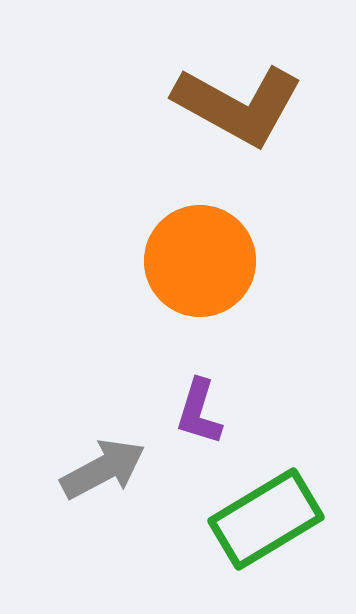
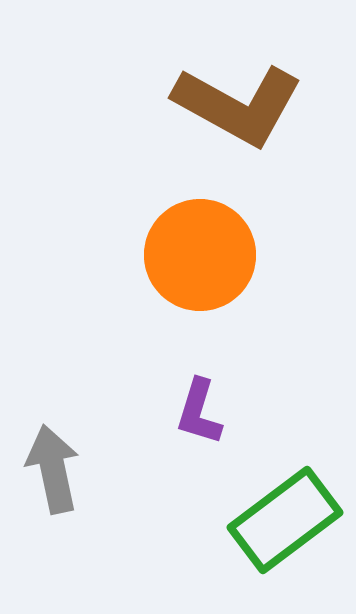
orange circle: moved 6 px up
gray arrow: moved 50 px left; rotated 74 degrees counterclockwise
green rectangle: moved 19 px right, 1 px down; rotated 6 degrees counterclockwise
